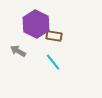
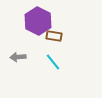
purple hexagon: moved 2 px right, 3 px up
gray arrow: moved 6 px down; rotated 35 degrees counterclockwise
